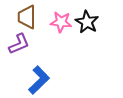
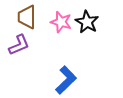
pink star: rotated 10 degrees clockwise
purple L-shape: moved 1 px down
blue L-shape: moved 27 px right
